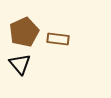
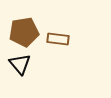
brown pentagon: rotated 16 degrees clockwise
